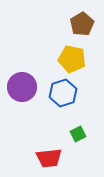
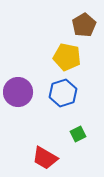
brown pentagon: moved 2 px right, 1 px down
yellow pentagon: moved 5 px left, 2 px up
purple circle: moved 4 px left, 5 px down
red trapezoid: moved 4 px left; rotated 36 degrees clockwise
